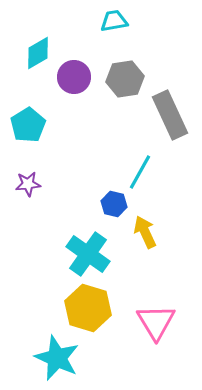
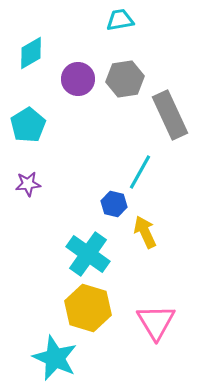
cyan trapezoid: moved 6 px right, 1 px up
cyan diamond: moved 7 px left
purple circle: moved 4 px right, 2 px down
cyan star: moved 2 px left
